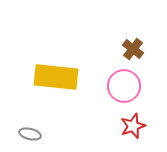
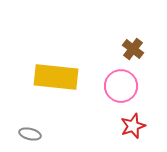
pink circle: moved 3 px left
